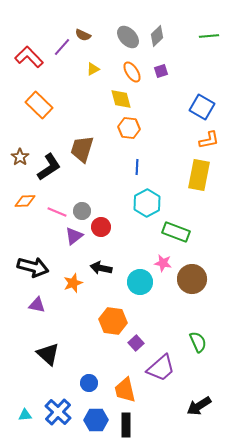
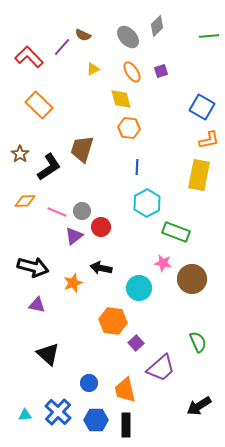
gray diamond at (157, 36): moved 10 px up
brown star at (20, 157): moved 3 px up
cyan circle at (140, 282): moved 1 px left, 6 px down
